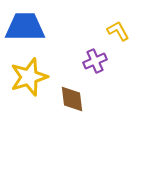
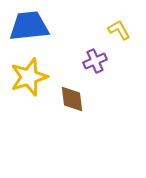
blue trapezoid: moved 4 px right, 1 px up; rotated 6 degrees counterclockwise
yellow L-shape: moved 1 px right, 1 px up
